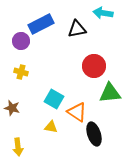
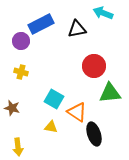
cyan arrow: rotated 12 degrees clockwise
